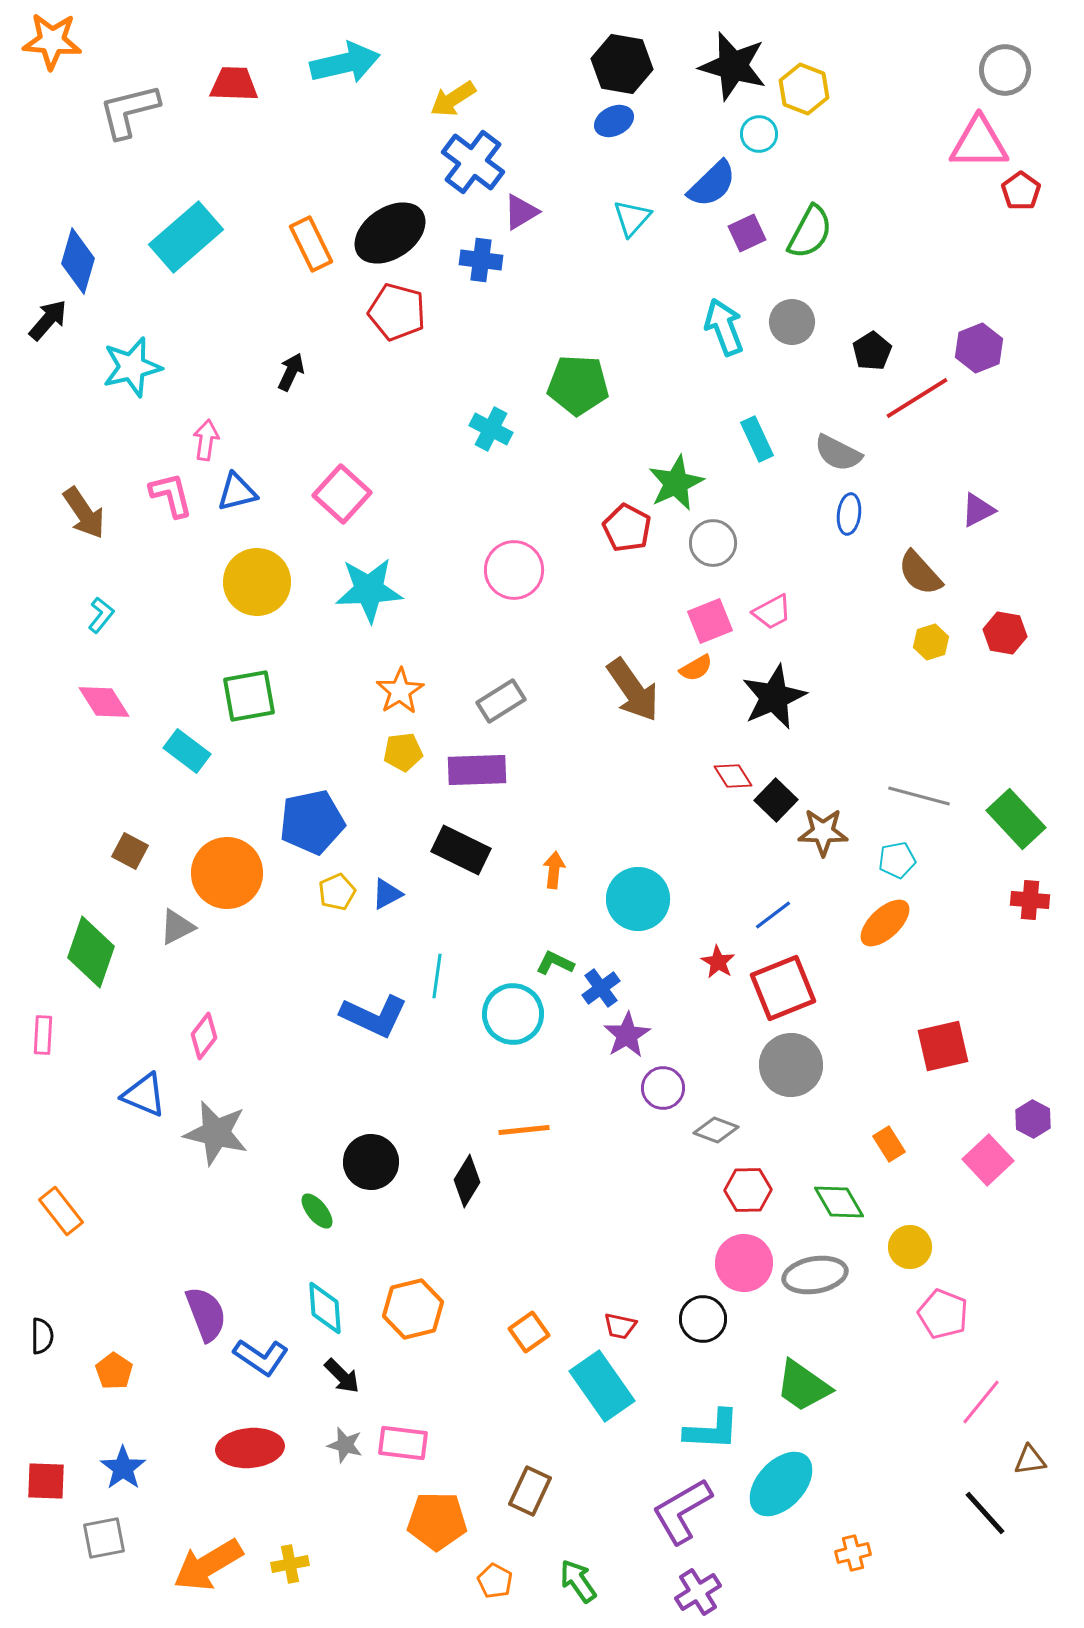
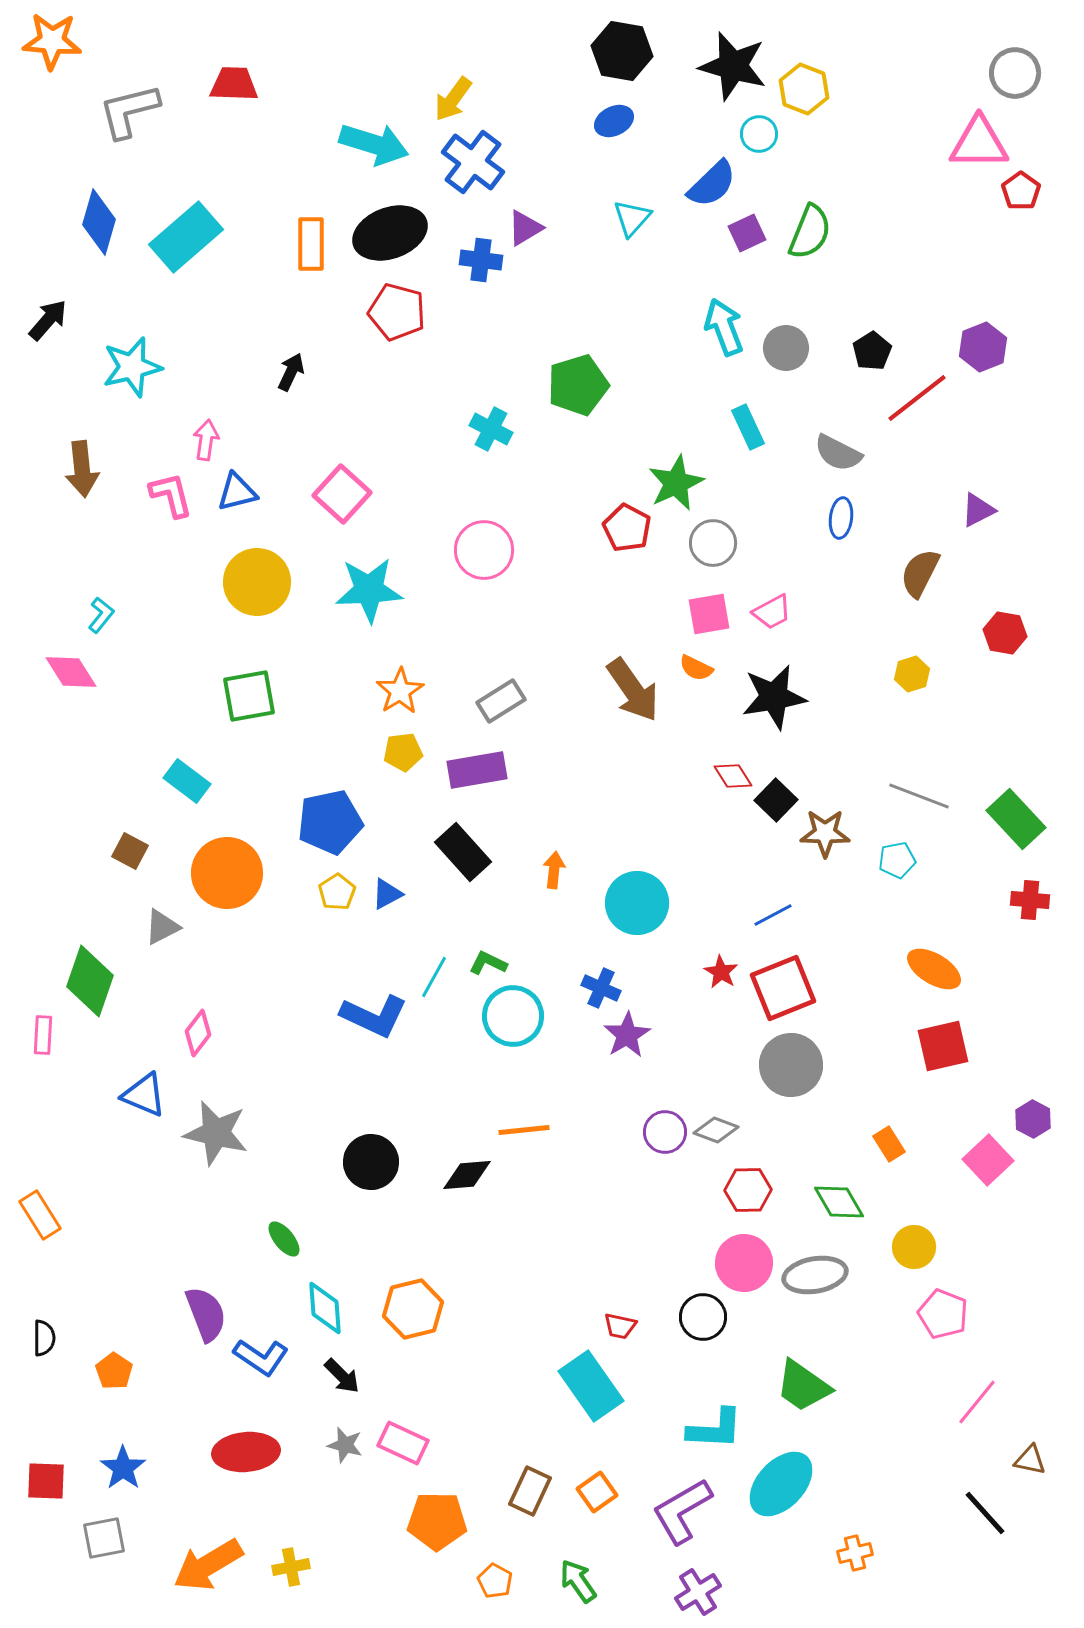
cyan arrow at (345, 63): moved 29 px right, 81 px down; rotated 30 degrees clockwise
black hexagon at (622, 64): moved 13 px up
gray circle at (1005, 70): moved 10 px right, 3 px down
yellow arrow at (453, 99): rotated 21 degrees counterclockwise
purple triangle at (521, 212): moved 4 px right, 16 px down
green semicircle at (810, 232): rotated 6 degrees counterclockwise
black ellipse at (390, 233): rotated 14 degrees clockwise
orange rectangle at (311, 244): rotated 26 degrees clockwise
blue diamond at (78, 261): moved 21 px right, 39 px up
gray circle at (792, 322): moved 6 px left, 26 px down
purple hexagon at (979, 348): moved 4 px right, 1 px up
green pentagon at (578, 385): rotated 20 degrees counterclockwise
red line at (917, 398): rotated 6 degrees counterclockwise
cyan rectangle at (757, 439): moved 9 px left, 12 px up
brown arrow at (84, 513): moved 2 px left, 44 px up; rotated 28 degrees clockwise
blue ellipse at (849, 514): moved 8 px left, 4 px down
pink circle at (514, 570): moved 30 px left, 20 px up
brown semicircle at (920, 573): rotated 69 degrees clockwise
pink square at (710, 621): moved 1 px left, 7 px up; rotated 12 degrees clockwise
yellow hexagon at (931, 642): moved 19 px left, 32 px down
orange semicircle at (696, 668): rotated 56 degrees clockwise
black star at (774, 697): rotated 14 degrees clockwise
pink diamond at (104, 702): moved 33 px left, 30 px up
cyan rectangle at (187, 751): moved 30 px down
purple rectangle at (477, 770): rotated 8 degrees counterclockwise
gray line at (919, 796): rotated 6 degrees clockwise
blue pentagon at (312, 822): moved 18 px right
brown star at (823, 832): moved 2 px right, 1 px down
black rectangle at (461, 850): moved 2 px right, 2 px down; rotated 22 degrees clockwise
yellow pentagon at (337, 892): rotated 9 degrees counterclockwise
cyan circle at (638, 899): moved 1 px left, 4 px down
blue line at (773, 915): rotated 9 degrees clockwise
orange ellipse at (885, 923): moved 49 px right, 46 px down; rotated 74 degrees clockwise
gray triangle at (177, 927): moved 15 px left
green diamond at (91, 952): moved 1 px left, 29 px down
red star at (718, 962): moved 3 px right, 10 px down
green L-shape at (555, 963): moved 67 px left
cyan line at (437, 976): moved 3 px left, 1 px down; rotated 21 degrees clockwise
blue cross at (601, 988): rotated 30 degrees counterclockwise
cyan circle at (513, 1014): moved 2 px down
pink diamond at (204, 1036): moved 6 px left, 3 px up
purple circle at (663, 1088): moved 2 px right, 44 px down
black diamond at (467, 1181): moved 6 px up; rotated 54 degrees clockwise
orange rectangle at (61, 1211): moved 21 px left, 4 px down; rotated 6 degrees clockwise
green ellipse at (317, 1211): moved 33 px left, 28 px down
yellow circle at (910, 1247): moved 4 px right
black circle at (703, 1319): moved 2 px up
orange square at (529, 1332): moved 68 px right, 160 px down
black semicircle at (42, 1336): moved 2 px right, 2 px down
cyan rectangle at (602, 1386): moved 11 px left
pink line at (981, 1402): moved 4 px left
cyan L-shape at (712, 1430): moved 3 px right, 1 px up
pink rectangle at (403, 1443): rotated 18 degrees clockwise
red ellipse at (250, 1448): moved 4 px left, 4 px down
brown triangle at (1030, 1460): rotated 20 degrees clockwise
orange cross at (853, 1553): moved 2 px right
yellow cross at (290, 1564): moved 1 px right, 3 px down
